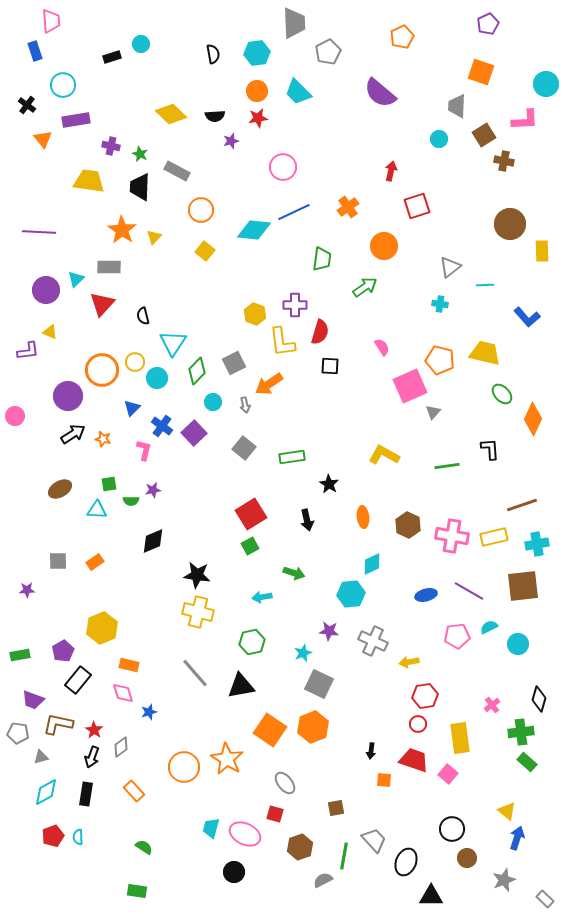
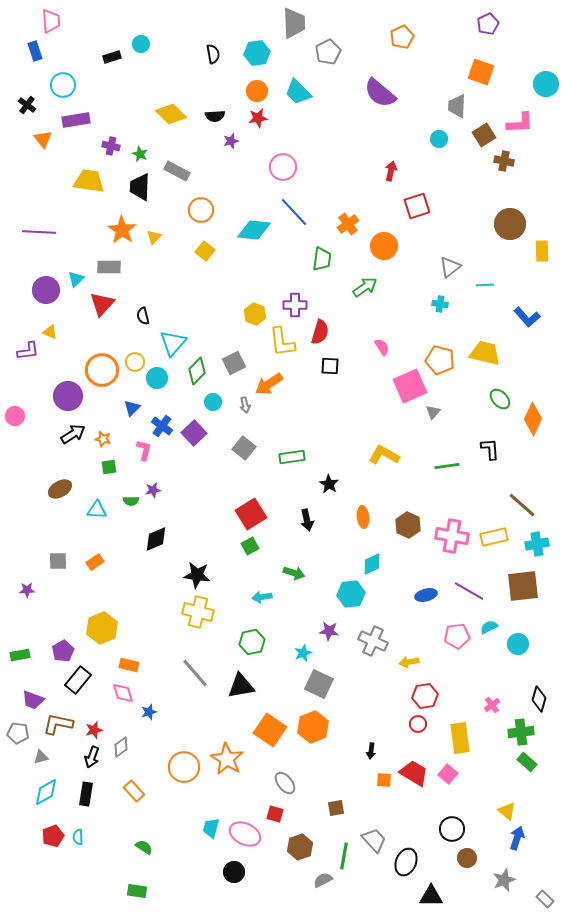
pink L-shape at (525, 120): moved 5 px left, 3 px down
orange cross at (348, 207): moved 17 px down
blue line at (294, 212): rotated 72 degrees clockwise
cyan triangle at (173, 343): rotated 8 degrees clockwise
green ellipse at (502, 394): moved 2 px left, 5 px down
green square at (109, 484): moved 17 px up
brown line at (522, 505): rotated 60 degrees clockwise
black diamond at (153, 541): moved 3 px right, 2 px up
red star at (94, 730): rotated 24 degrees clockwise
red trapezoid at (414, 760): moved 13 px down; rotated 12 degrees clockwise
